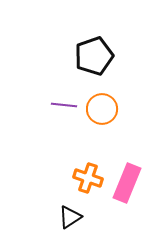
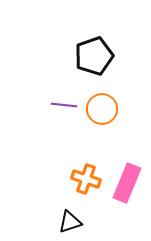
orange cross: moved 2 px left, 1 px down
black triangle: moved 5 px down; rotated 15 degrees clockwise
